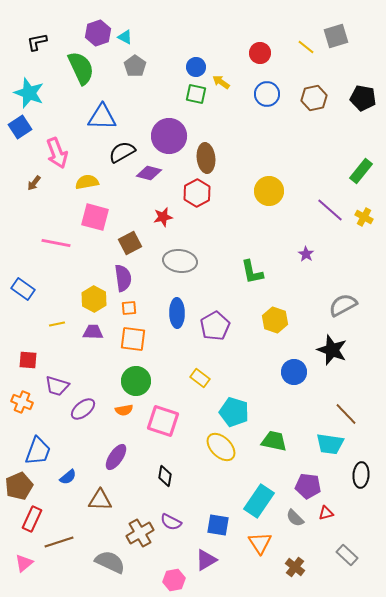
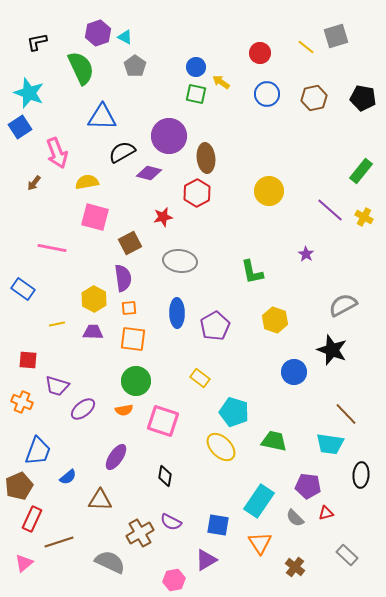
pink line at (56, 243): moved 4 px left, 5 px down
